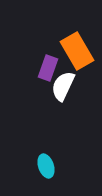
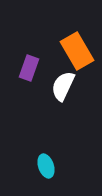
purple rectangle: moved 19 px left
